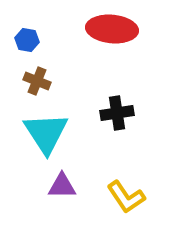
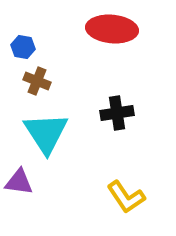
blue hexagon: moved 4 px left, 7 px down
purple triangle: moved 43 px left, 4 px up; rotated 8 degrees clockwise
